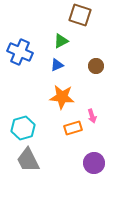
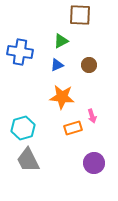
brown square: rotated 15 degrees counterclockwise
blue cross: rotated 15 degrees counterclockwise
brown circle: moved 7 px left, 1 px up
